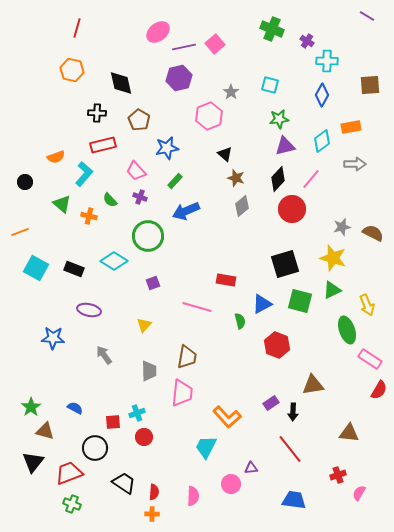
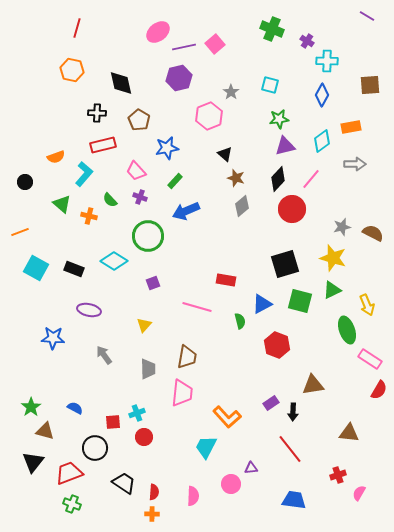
gray trapezoid at (149, 371): moved 1 px left, 2 px up
